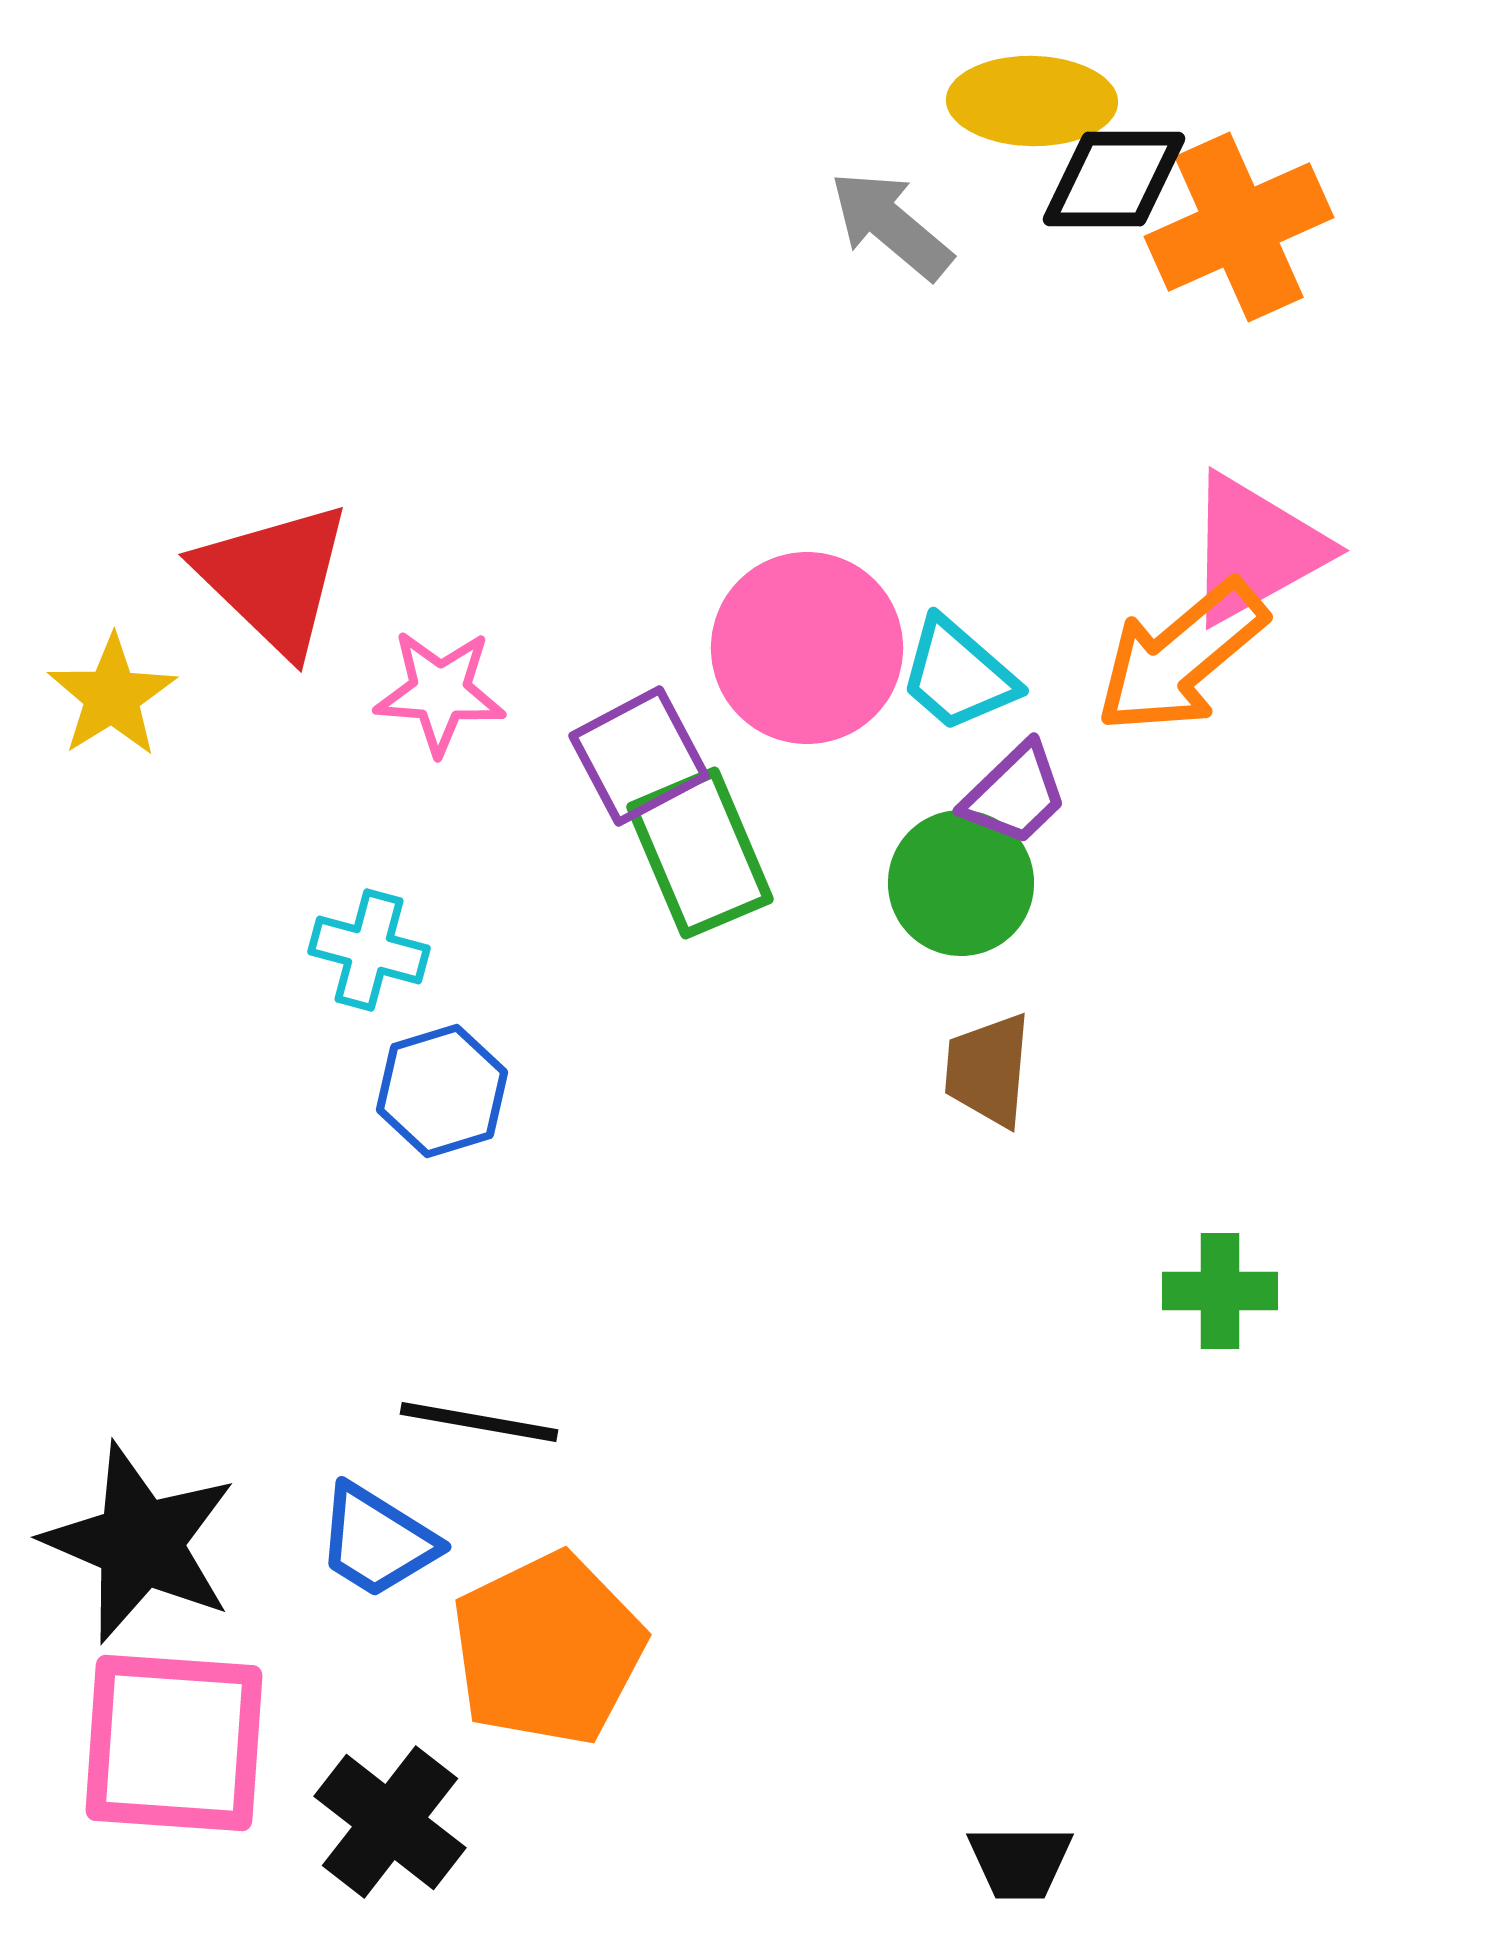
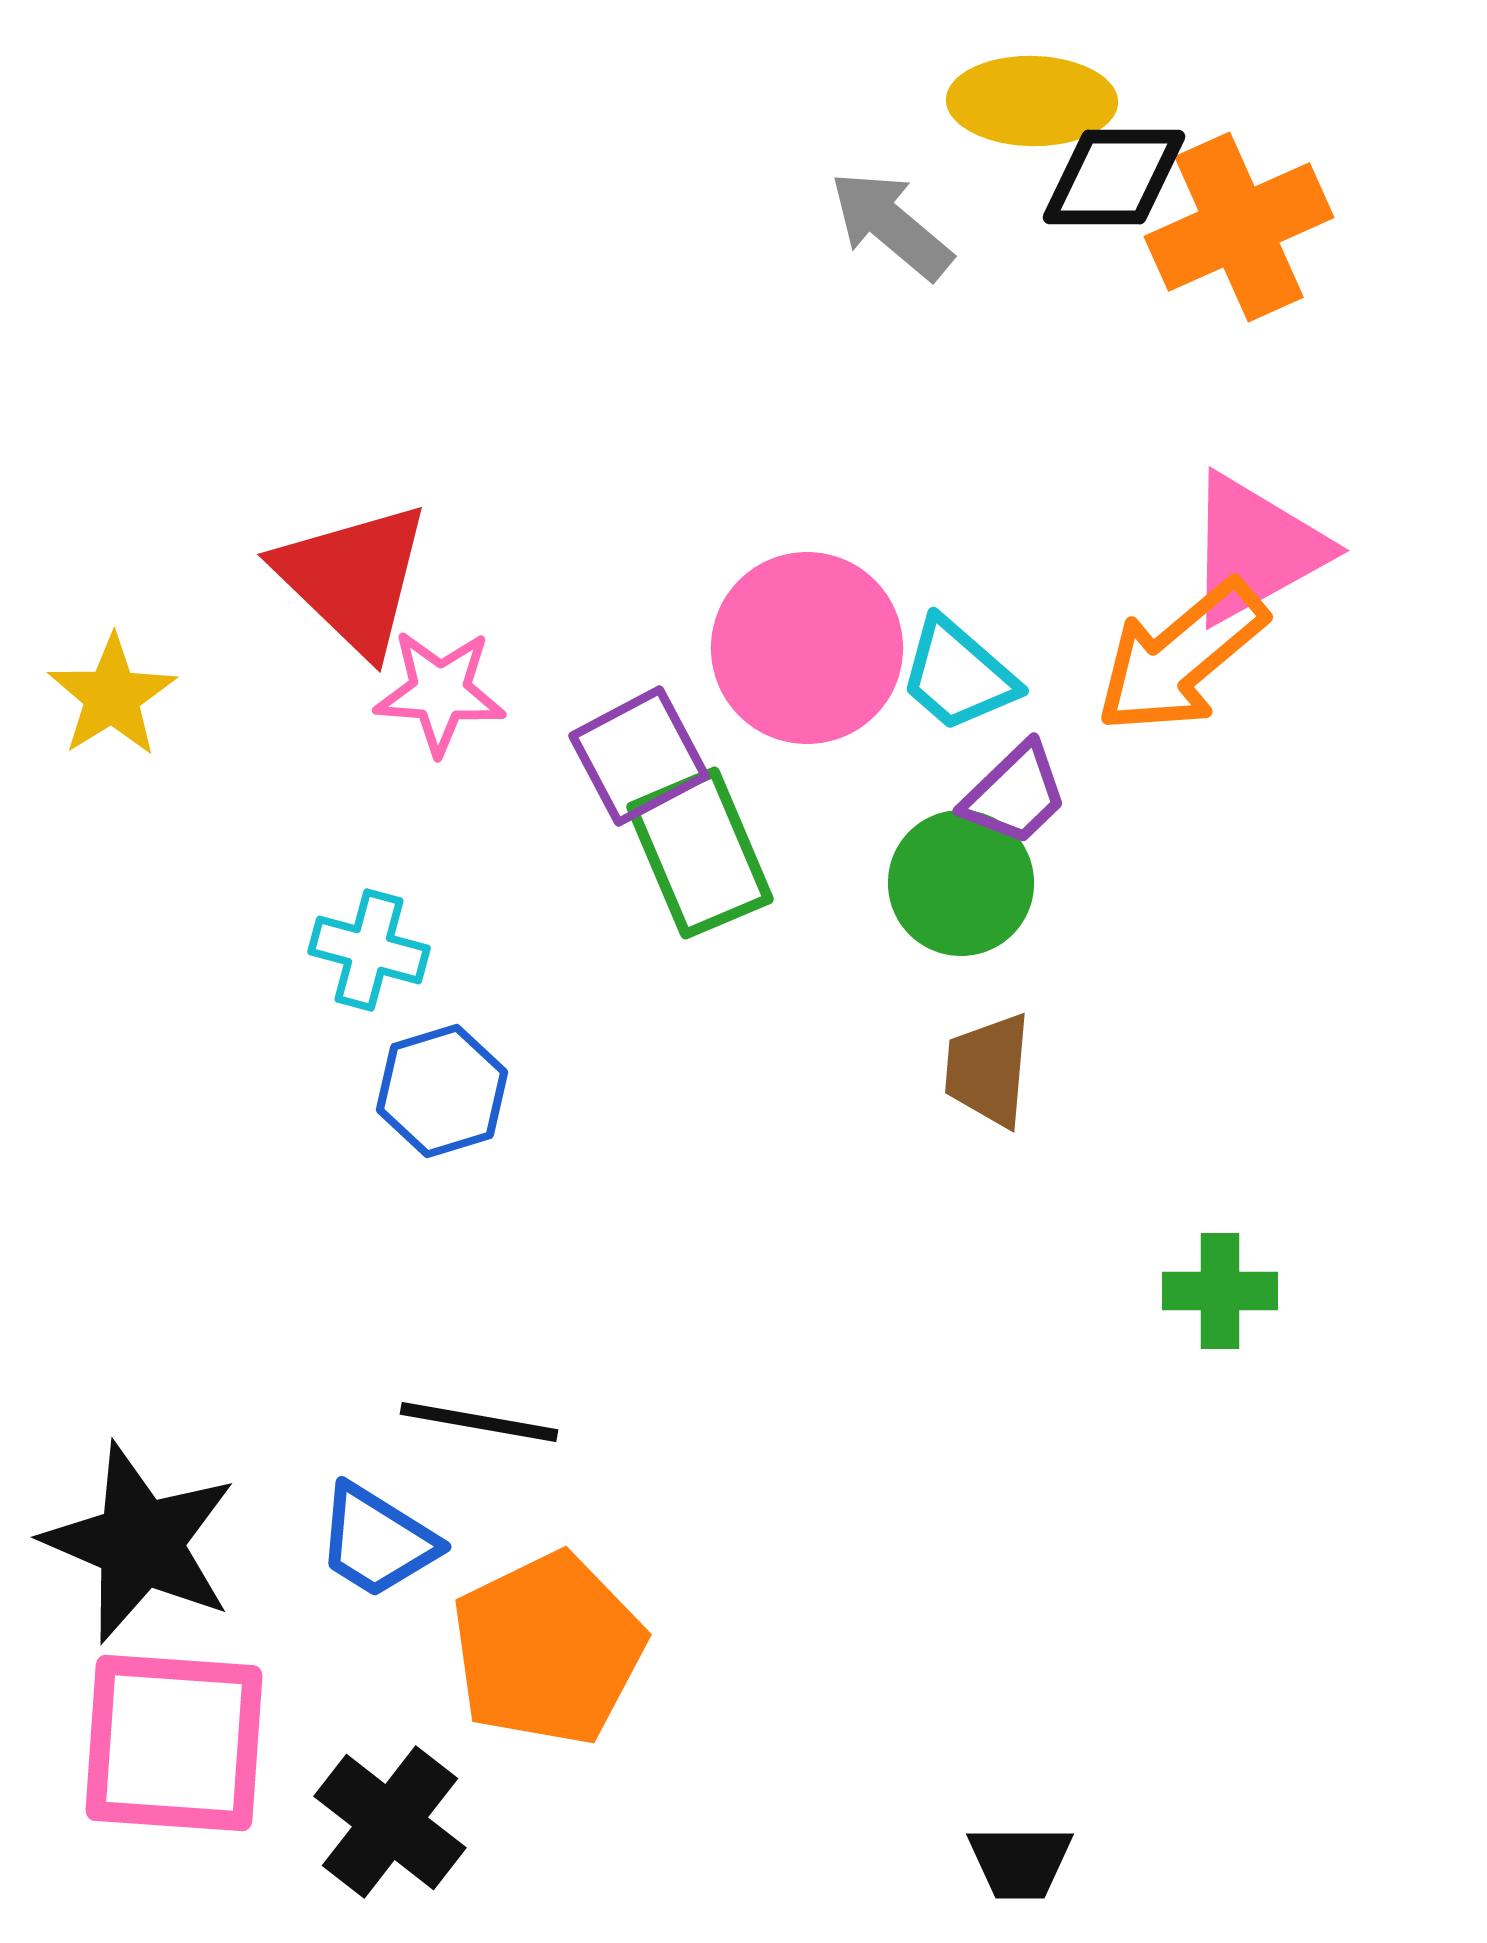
black diamond: moved 2 px up
red triangle: moved 79 px right
